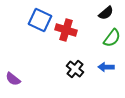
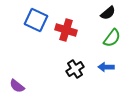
black semicircle: moved 2 px right
blue square: moved 4 px left
black cross: rotated 18 degrees clockwise
purple semicircle: moved 4 px right, 7 px down
